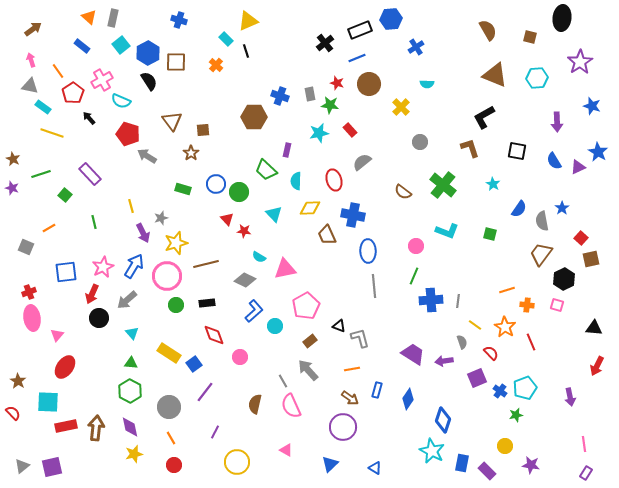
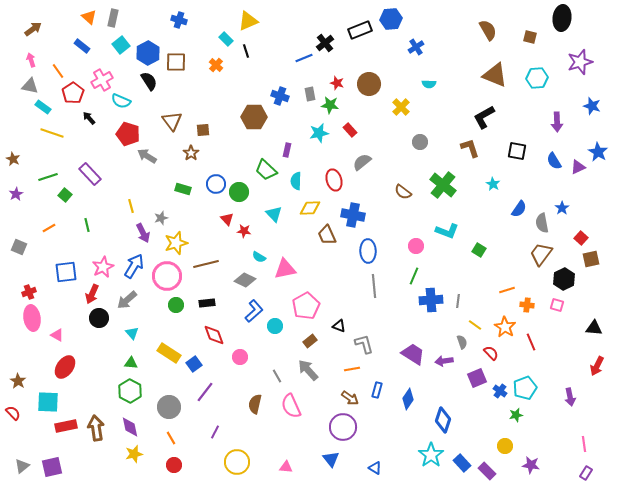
blue line at (357, 58): moved 53 px left
purple star at (580, 62): rotated 15 degrees clockwise
cyan semicircle at (427, 84): moved 2 px right
green line at (41, 174): moved 7 px right, 3 px down
purple star at (12, 188): moved 4 px right, 6 px down; rotated 24 degrees clockwise
gray semicircle at (542, 221): moved 2 px down
green line at (94, 222): moved 7 px left, 3 px down
green square at (490, 234): moved 11 px left, 16 px down; rotated 16 degrees clockwise
gray square at (26, 247): moved 7 px left
pink triangle at (57, 335): rotated 40 degrees counterclockwise
gray L-shape at (360, 338): moved 4 px right, 6 px down
gray line at (283, 381): moved 6 px left, 5 px up
brown arrow at (96, 428): rotated 15 degrees counterclockwise
pink triangle at (286, 450): moved 17 px down; rotated 24 degrees counterclockwise
cyan star at (432, 451): moved 1 px left, 4 px down; rotated 10 degrees clockwise
blue rectangle at (462, 463): rotated 54 degrees counterclockwise
blue triangle at (330, 464): moved 1 px right, 5 px up; rotated 24 degrees counterclockwise
